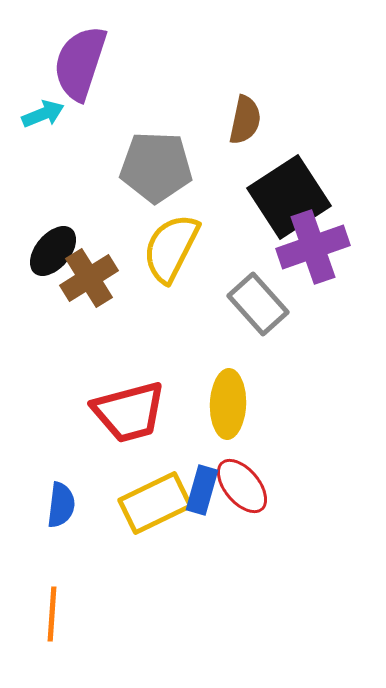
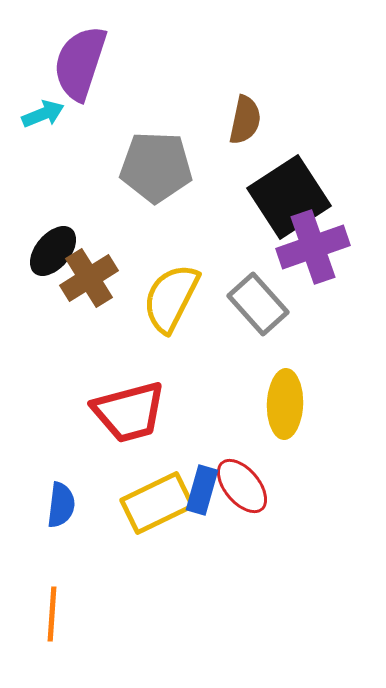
yellow semicircle: moved 50 px down
yellow ellipse: moved 57 px right
yellow rectangle: moved 2 px right
